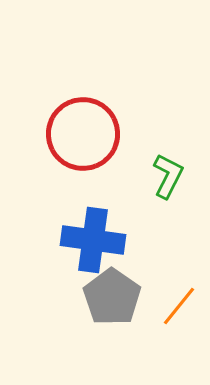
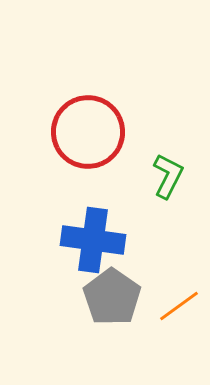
red circle: moved 5 px right, 2 px up
orange line: rotated 15 degrees clockwise
